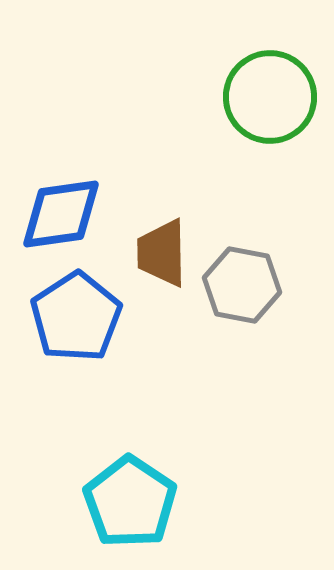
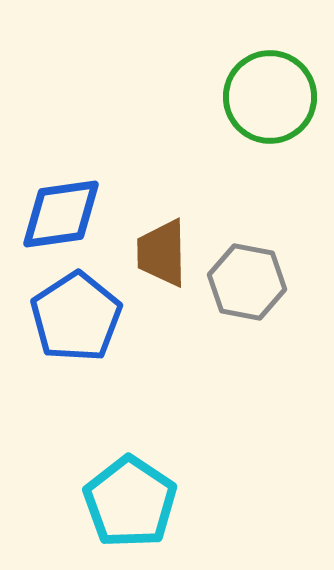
gray hexagon: moved 5 px right, 3 px up
